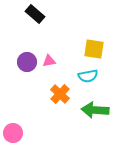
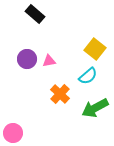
yellow square: moved 1 px right; rotated 30 degrees clockwise
purple circle: moved 3 px up
cyan semicircle: rotated 30 degrees counterclockwise
green arrow: moved 2 px up; rotated 32 degrees counterclockwise
